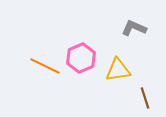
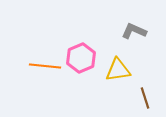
gray L-shape: moved 3 px down
orange line: rotated 20 degrees counterclockwise
